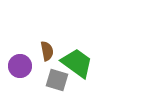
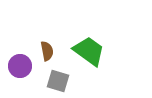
green trapezoid: moved 12 px right, 12 px up
gray square: moved 1 px right, 1 px down
